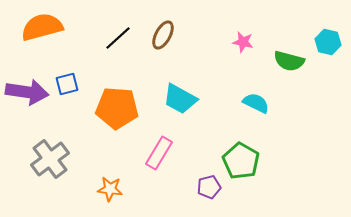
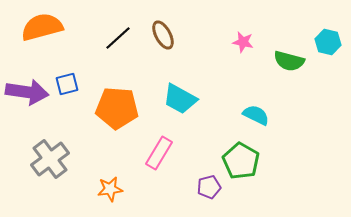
brown ellipse: rotated 56 degrees counterclockwise
cyan semicircle: moved 12 px down
orange star: rotated 15 degrees counterclockwise
